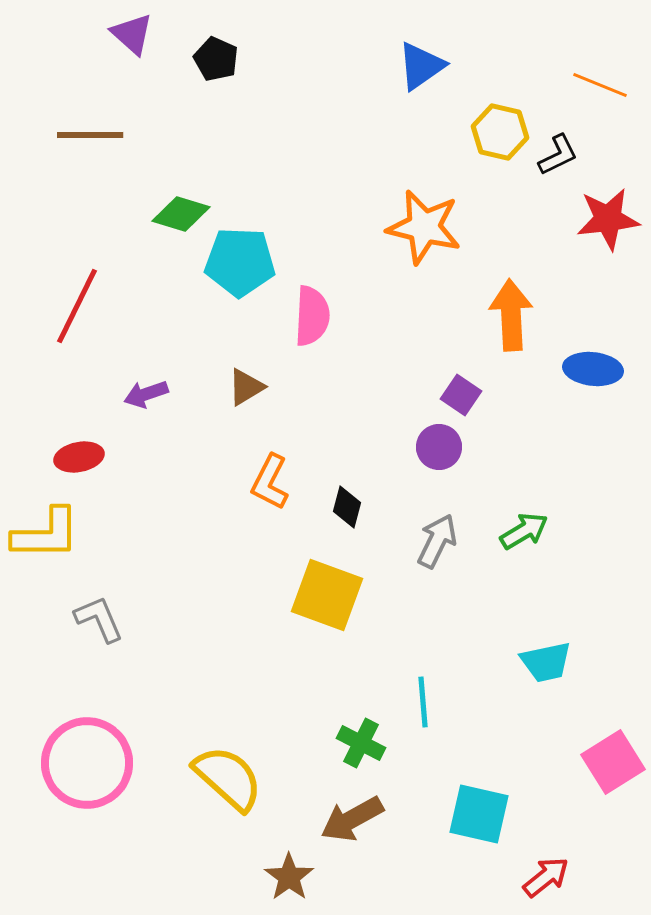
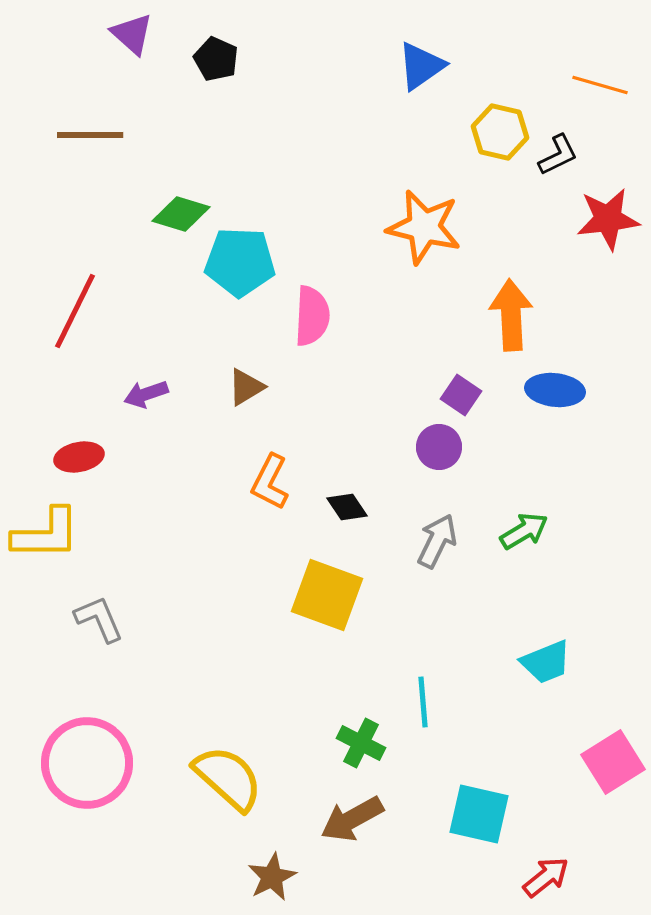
orange line: rotated 6 degrees counterclockwise
red line: moved 2 px left, 5 px down
blue ellipse: moved 38 px left, 21 px down
black diamond: rotated 48 degrees counterclockwise
cyan trapezoid: rotated 10 degrees counterclockwise
brown star: moved 17 px left; rotated 9 degrees clockwise
